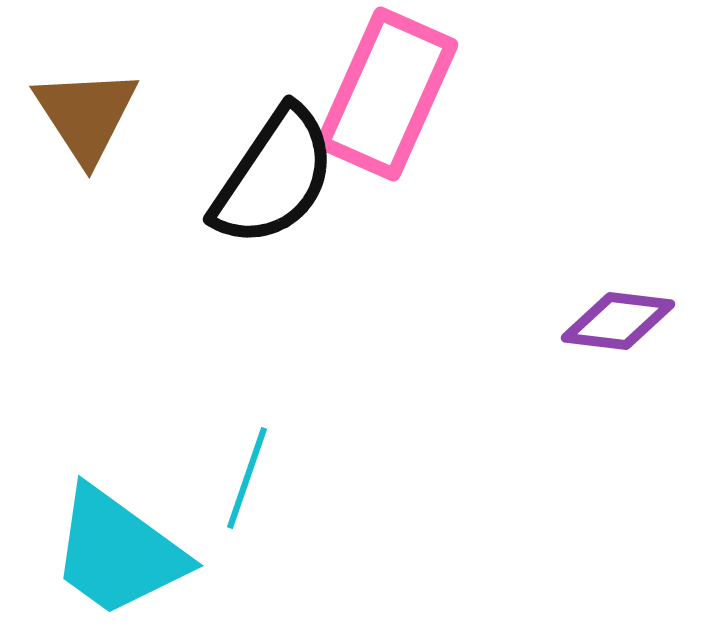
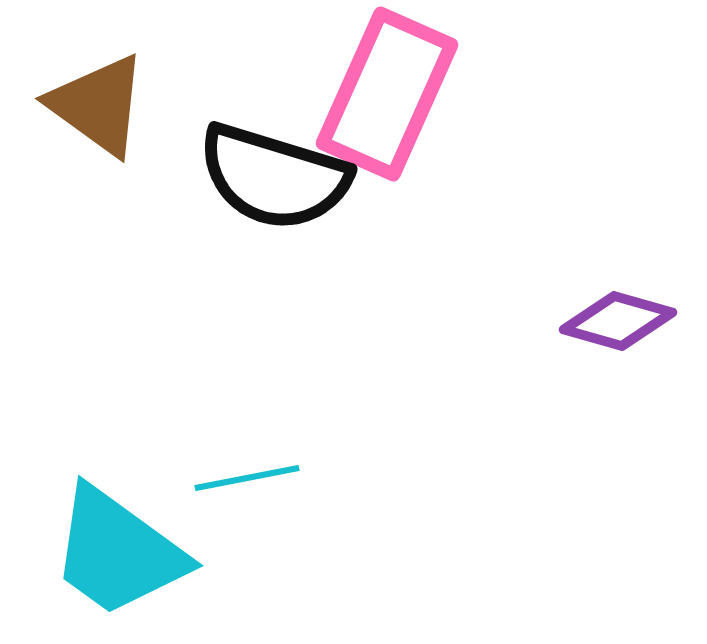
brown triangle: moved 12 px right, 10 px up; rotated 21 degrees counterclockwise
black semicircle: rotated 73 degrees clockwise
purple diamond: rotated 9 degrees clockwise
cyan line: rotated 60 degrees clockwise
